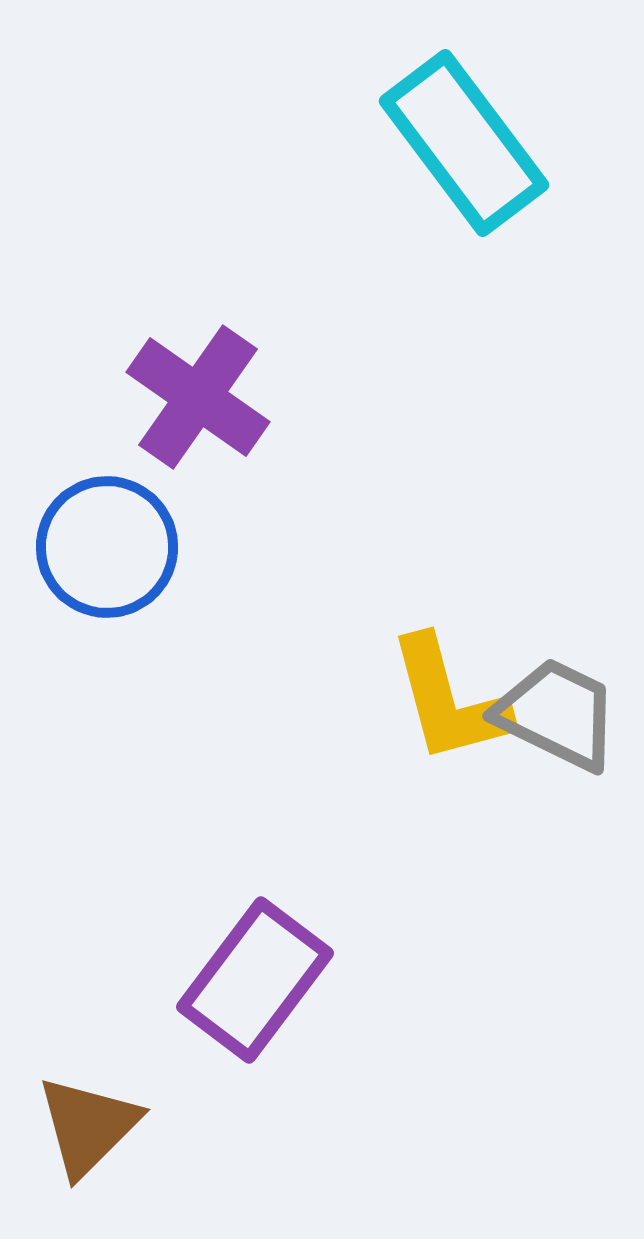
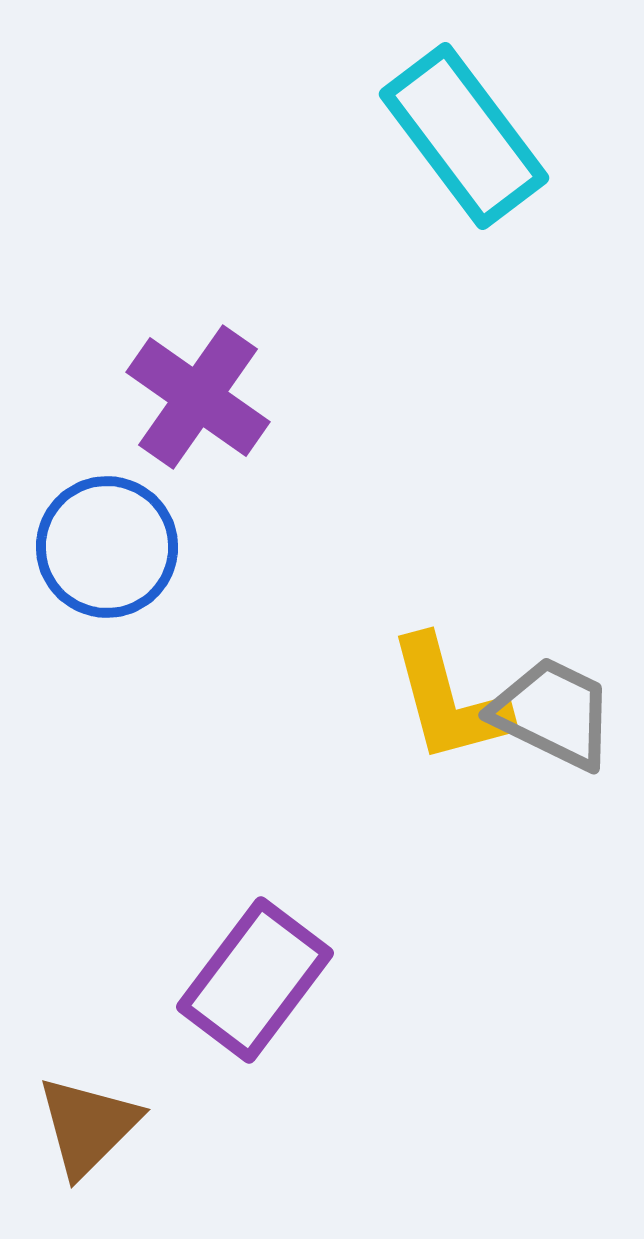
cyan rectangle: moved 7 px up
gray trapezoid: moved 4 px left, 1 px up
